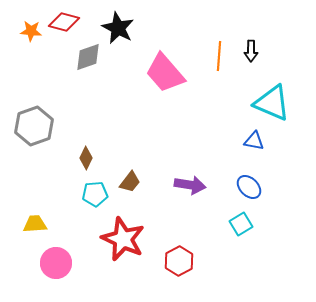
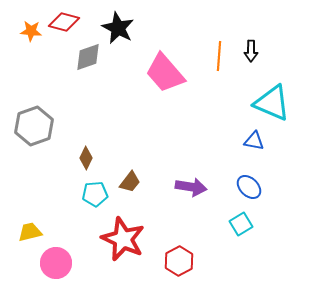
purple arrow: moved 1 px right, 2 px down
yellow trapezoid: moved 5 px left, 8 px down; rotated 10 degrees counterclockwise
